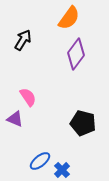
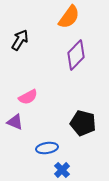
orange semicircle: moved 1 px up
black arrow: moved 3 px left
purple diamond: moved 1 px down; rotated 8 degrees clockwise
pink semicircle: rotated 96 degrees clockwise
purple triangle: moved 3 px down
blue ellipse: moved 7 px right, 13 px up; rotated 30 degrees clockwise
